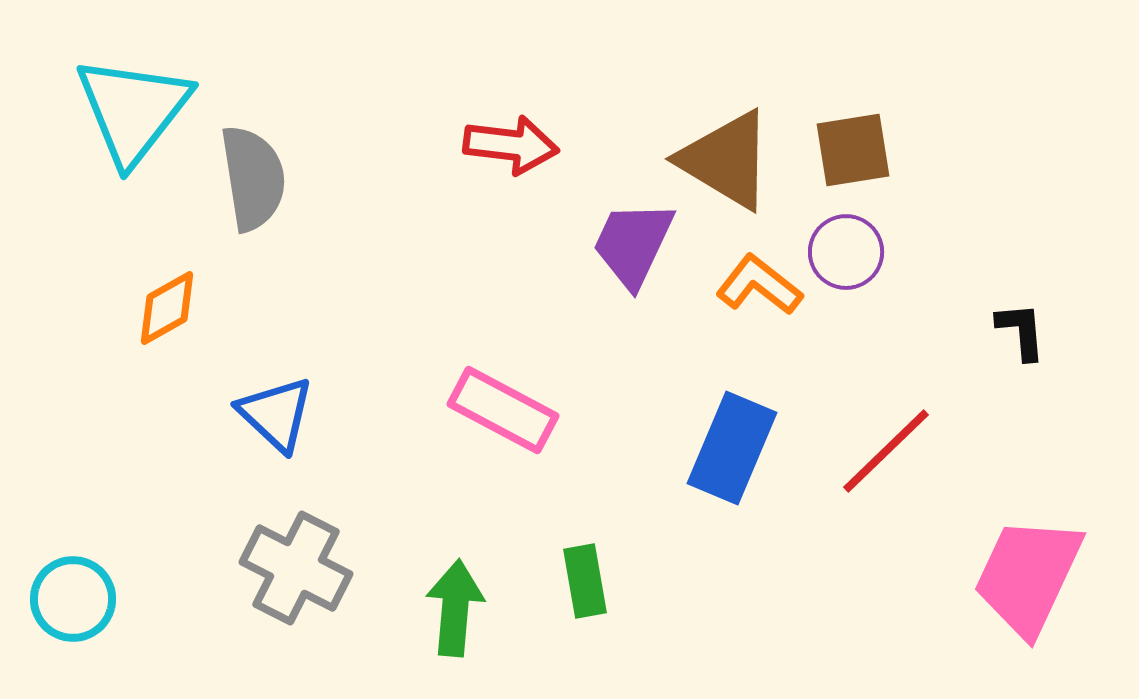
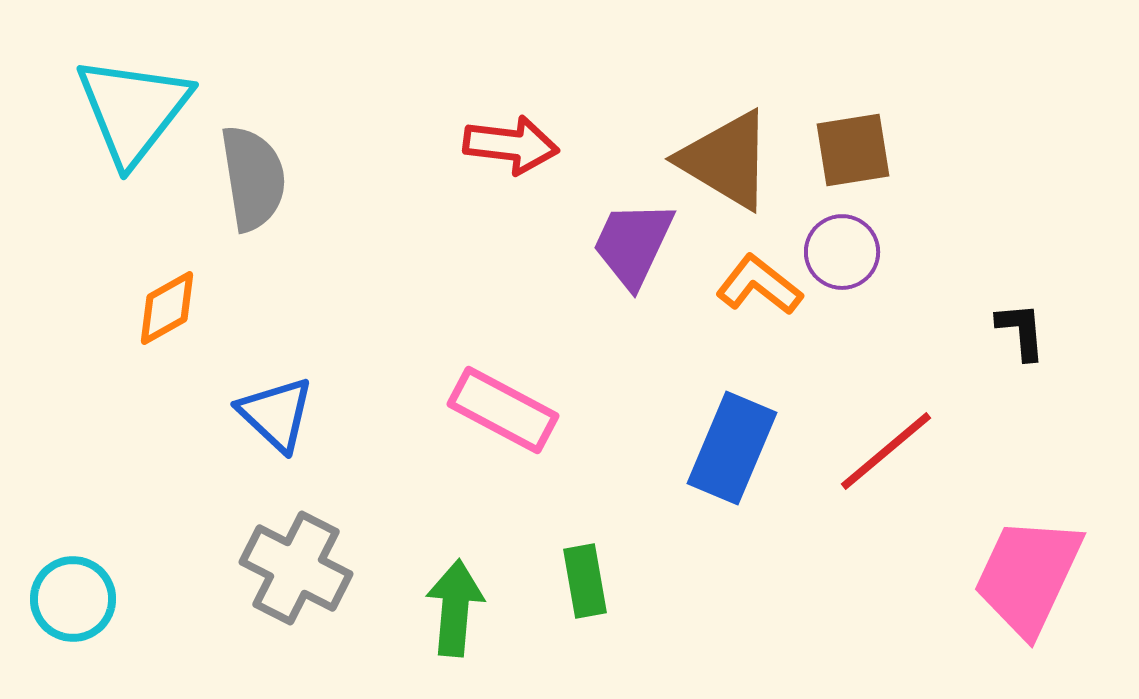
purple circle: moved 4 px left
red line: rotated 4 degrees clockwise
